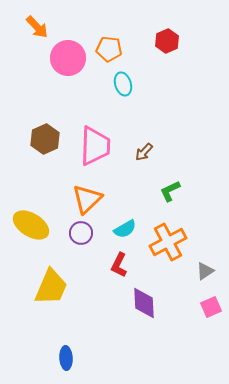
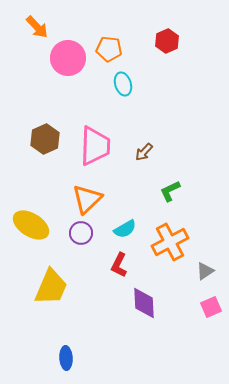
orange cross: moved 2 px right
